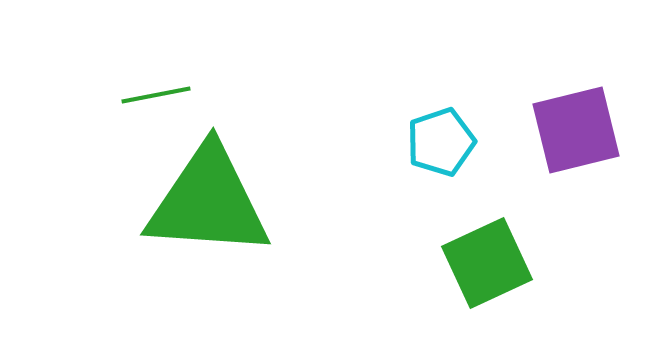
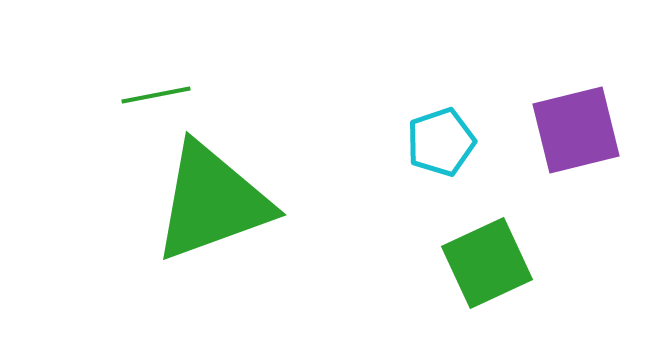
green triangle: moved 4 px right; rotated 24 degrees counterclockwise
